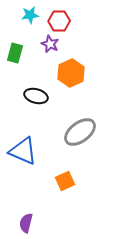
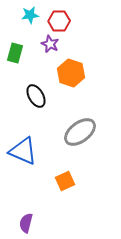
orange hexagon: rotated 16 degrees counterclockwise
black ellipse: rotated 45 degrees clockwise
